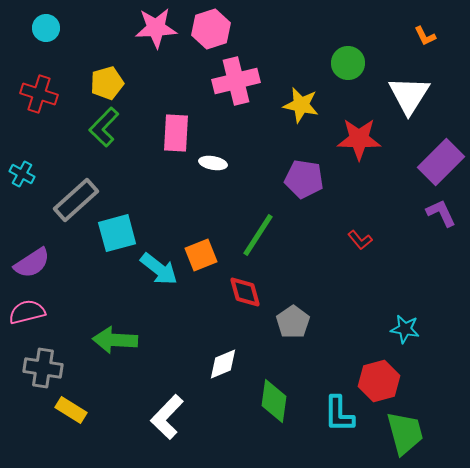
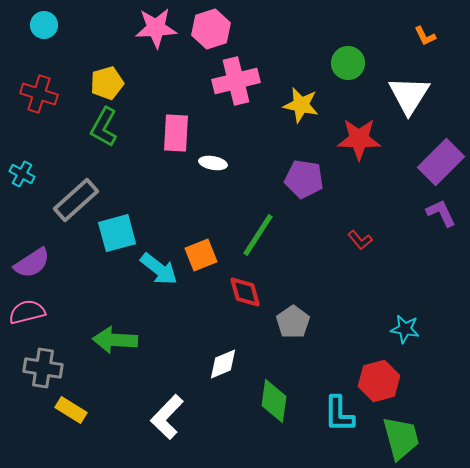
cyan circle: moved 2 px left, 3 px up
green L-shape: rotated 15 degrees counterclockwise
green trapezoid: moved 4 px left, 5 px down
